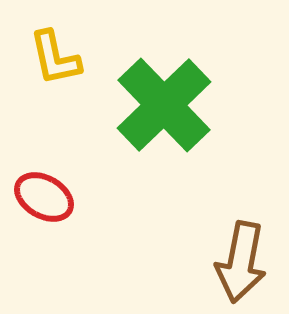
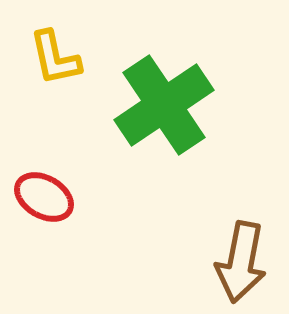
green cross: rotated 10 degrees clockwise
